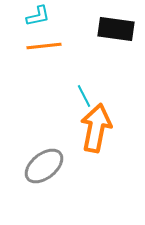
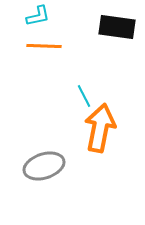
black rectangle: moved 1 px right, 2 px up
orange line: rotated 8 degrees clockwise
orange arrow: moved 4 px right
gray ellipse: rotated 21 degrees clockwise
